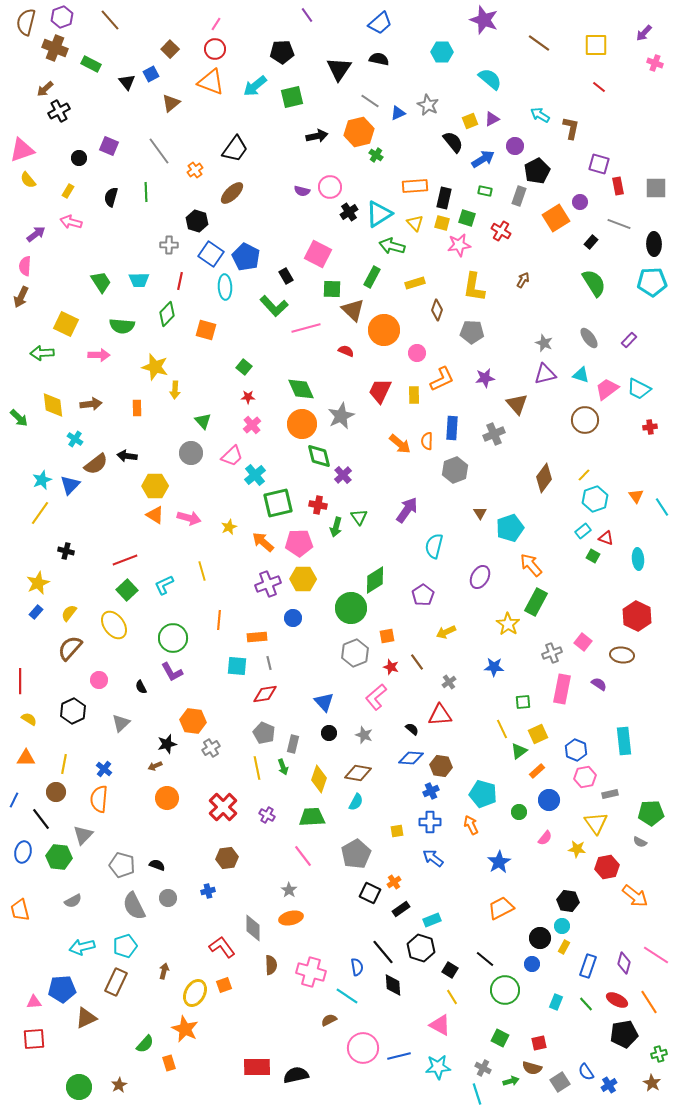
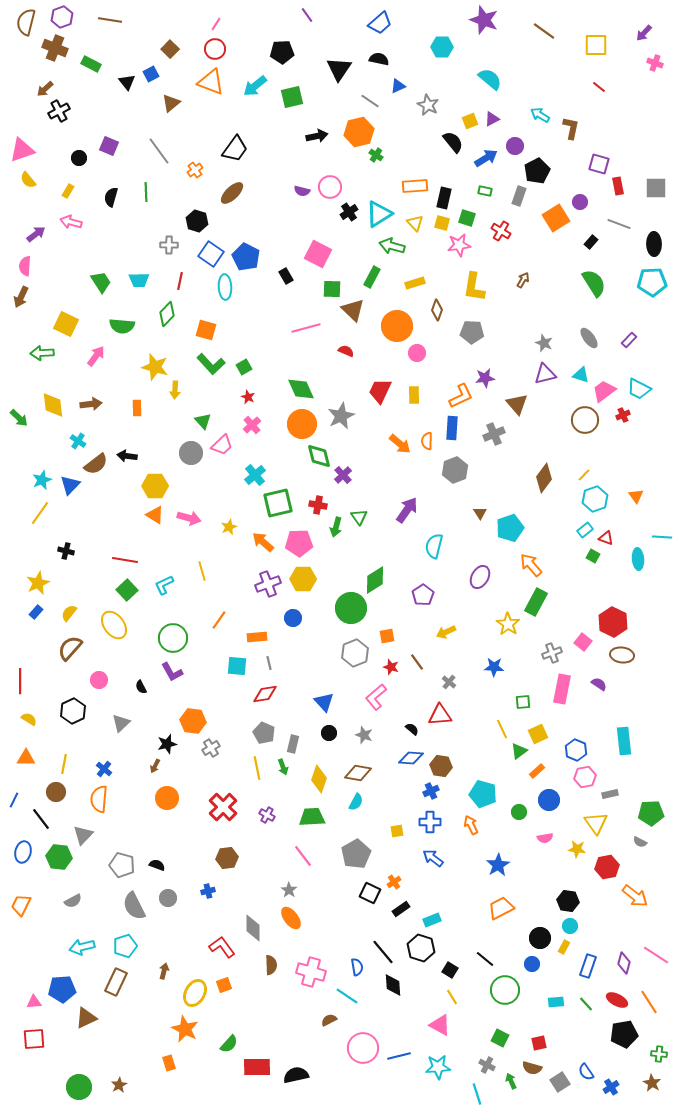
brown line at (110, 20): rotated 40 degrees counterclockwise
brown line at (539, 43): moved 5 px right, 12 px up
cyan hexagon at (442, 52): moved 5 px up
blue triangle at (398, 113): moved 27 px up
blue arrow at (483, 159): moved 3 px right, 1 px up
green L-shape at (274, 306): moved 63 px left, 58 px down
orange circle at (384, 330): moved 13 px right, 4 px up
pink arrow at (99, 355): moved 3 px left, 1 px down; rotated 55 degrees counterclockwise
green square at (244, 367): rotated 21 degrees clockwise
orange L-shape at (442, 379): moved 19 px right, 17 px down
pink trapezoid at (607, 389): moved 3 px left, 2 px down
red star at (248, 397): rotated 24 degrees clockwise
red cross at (650, 427): moved 27 px left, 12 px up; rotated 16 degrees counterclockwise
cyan cross at (75, 439): moved 3 px right, 2 px down
pink trapezoid at (232, 456): moved 10 px left, 11 px up
cyan line at (662, 507): moved 30 px down; rotated 54 degrees counterclockwise
cyan rectangle at (583, 531): moved 2 px right, 1 px up
red line at (125, 560): rotated 30 degrees clockwise
red hexagon at (637, 616): moved 24 px left, 6 px down
orange line at (219, 620): rotated 30 degrees clockwise
gray cross at (449, 682): rotated 16 degrees counterclockwise
brown arrow at (155, 766): rotated 40 degrees counterclockwise
pink semicircle at (545, 838): rotated 42 degrees clockwise
blue star at (499, 862): moved 1 px left, 3 px down
orange trapezoid at (20, 910): moved 1 px right, 5 px up; rotated 40 degrees clockwise
orange ellipse at (291, 918): rotated 65 degrees clockwise
cyan circle at (562, 926): moved 8 px right
cyan rectangle at (556, 1002): rotated 63 degrees clockwise
green semicircle at (145, 1044): moved 84 px right
green cross at (659, 1054): rotated 21 degrees clockwise
gray cross at (483, 1068): moved 4 px right, 3 px up
green arrow at (511, 1081): rotated 98 degrees counterclockwise
blue cross at (609, 1085): moved 2 px right, 2 px down
